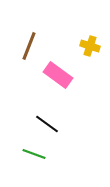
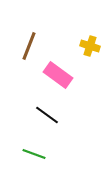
black line: moved 9 px up
